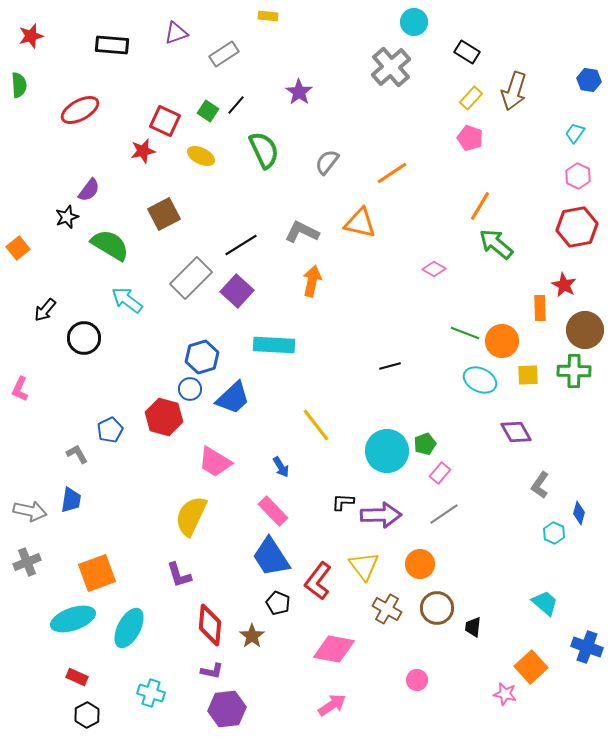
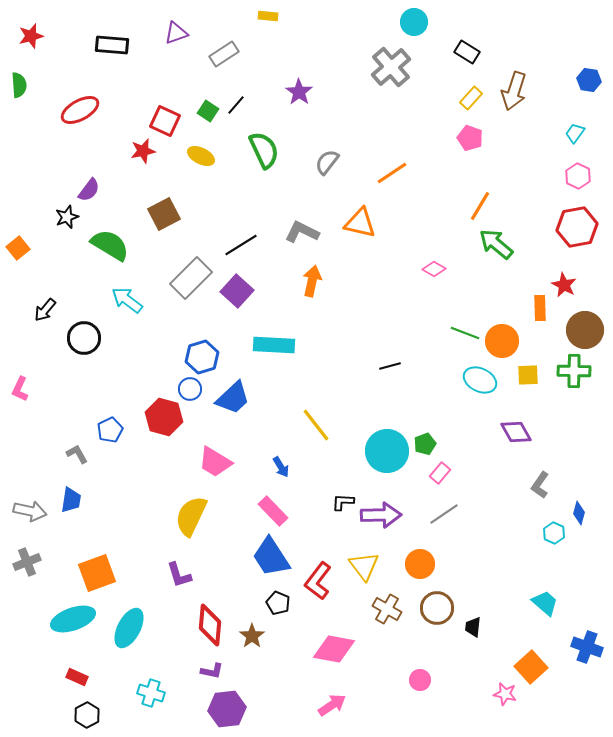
pink circle at (417, 680): moved 3 px right
